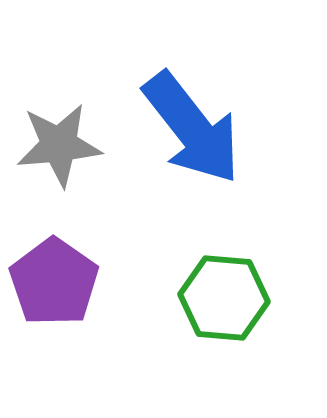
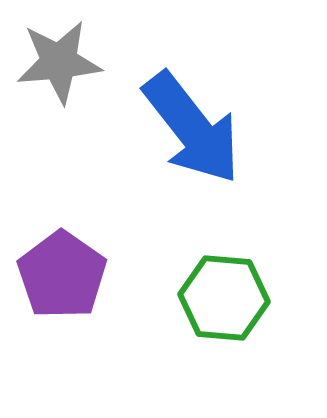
gray star: moved 83 px up
purple pentagon: moved 8 px right, 7 px up
